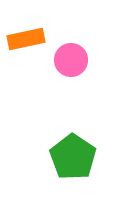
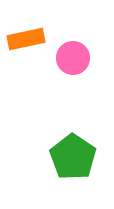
pink circle: moved 2 px right, 2 px up
